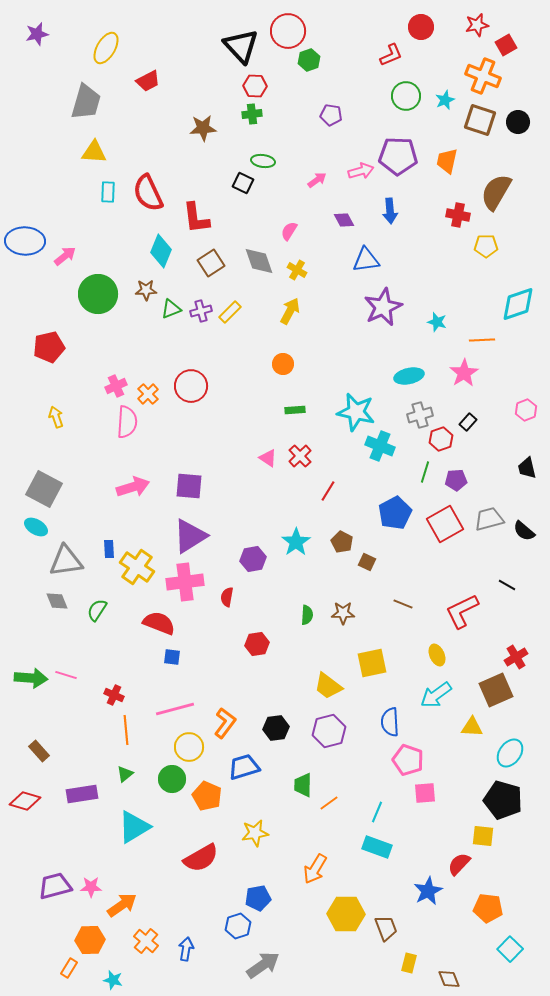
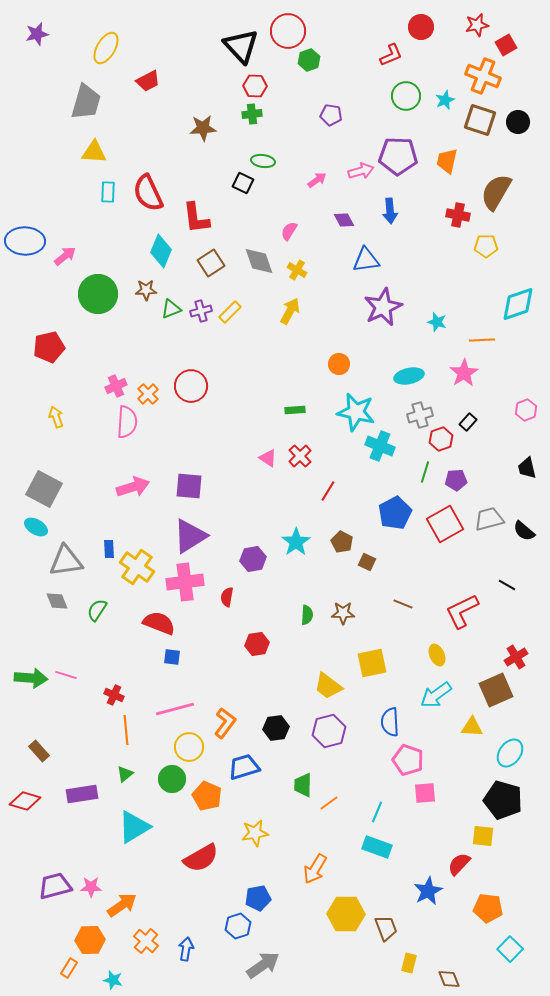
orange circle at (283, 364): moved 56 px right
